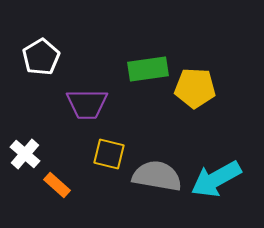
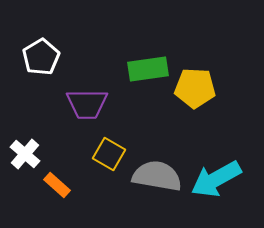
yellow square: rotated 16 degrees clockwise
